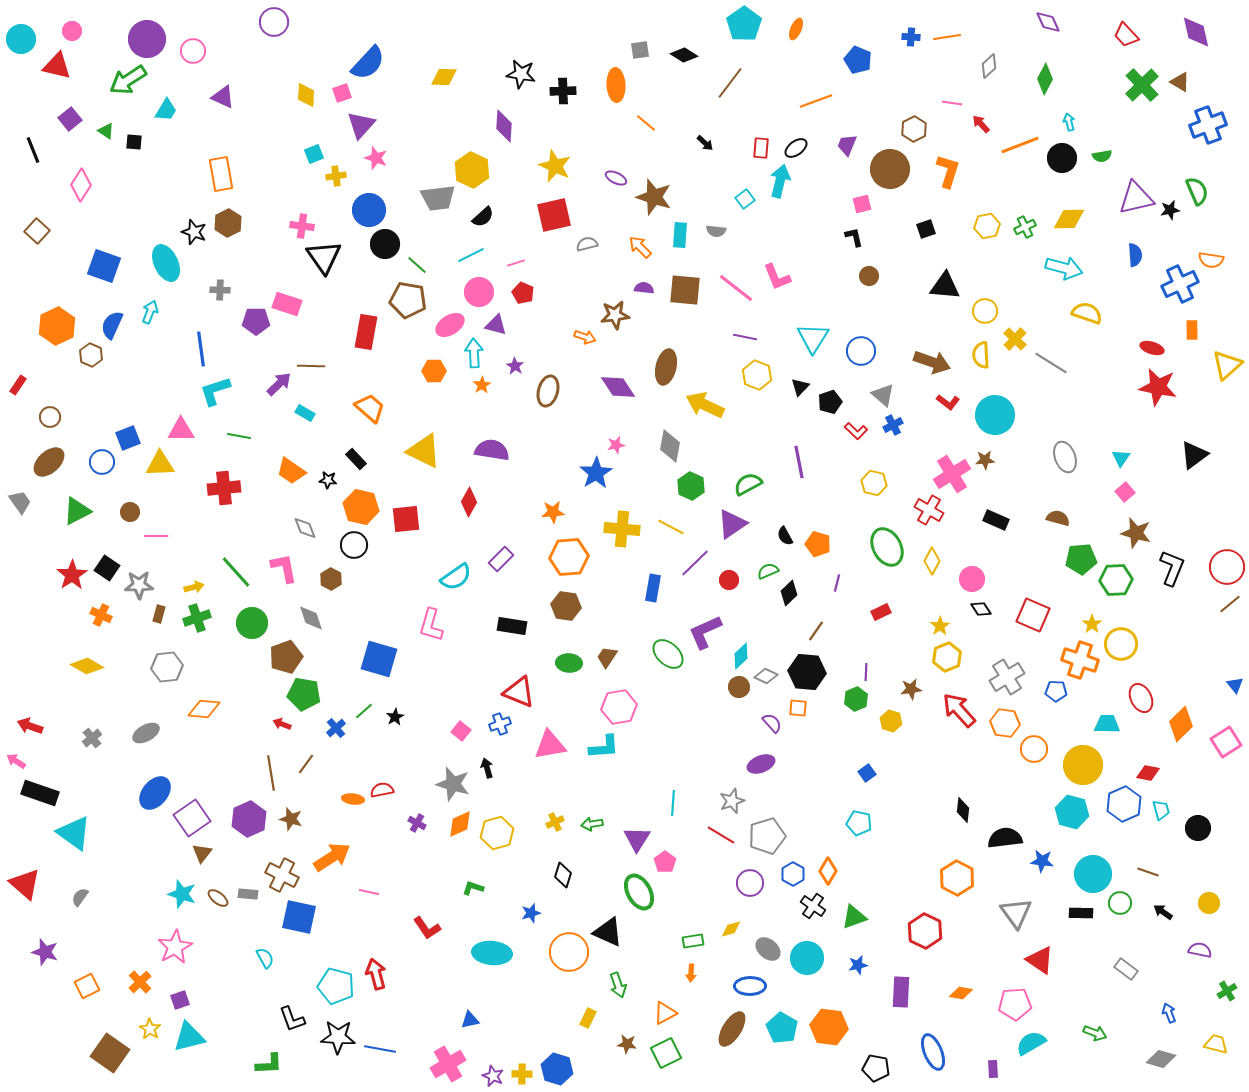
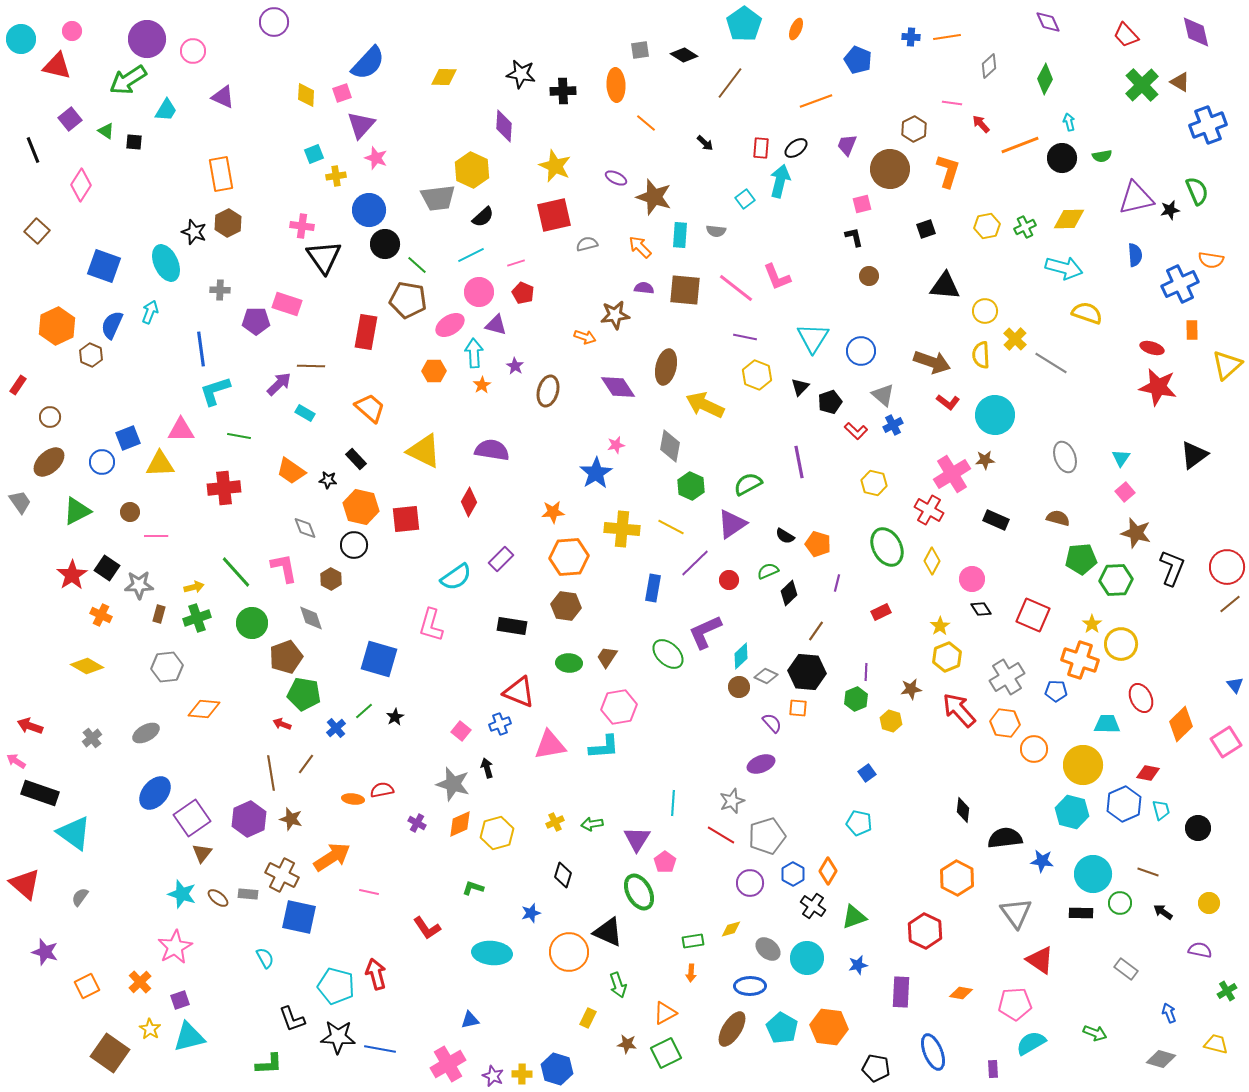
black semicircle at (785, 536): rotated 30 degrees counterclockwise
